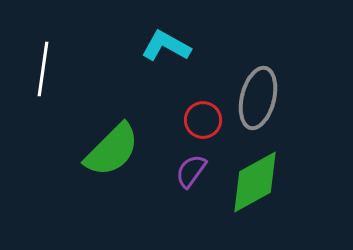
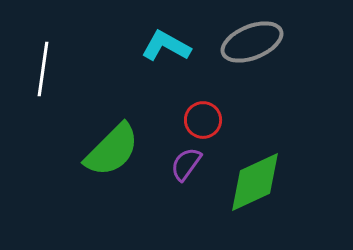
gray ellipse: moved 6 px left, 56 px up; rotated 54 degrees clockwise
purple semicircle: moved 5 px left, 7 px up
green diamond: rotated 4 degrees clockwise
